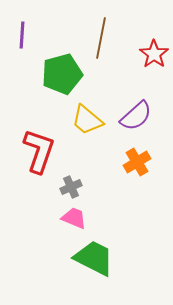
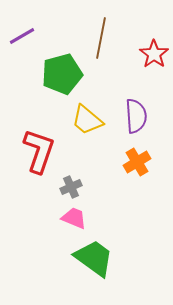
purple line: moved 1 px down; rotated 56 degrees clockwise
purple semicircle: rotated 52 degrees counterclockwise
green trapezoid: rotated 9 degrees clockwise
